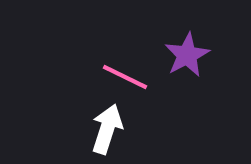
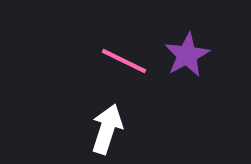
pink line: moved 1 px left, 16 px up
